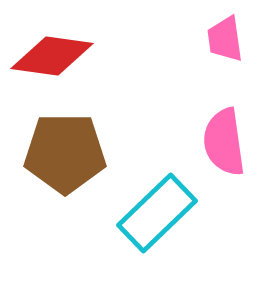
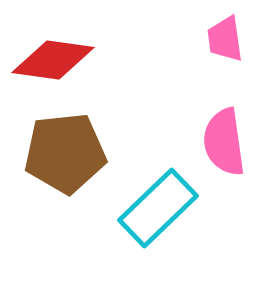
red diamond: moved 1 px right, 4 px down
brown pentagon: rotated 6 degrees counterclockwise
cyan rectangle: moved 1 px right, 5 px up
